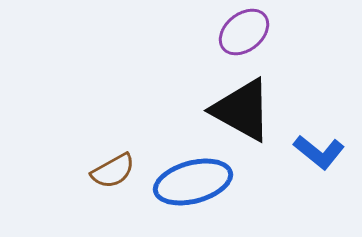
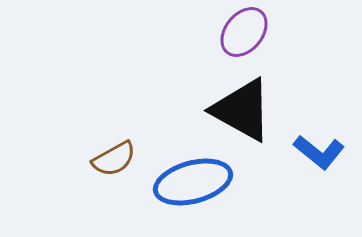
purple ellipse: rotated 12 degrees counterclockwise
brown semicircle: moved 1 px right, 12 px up
